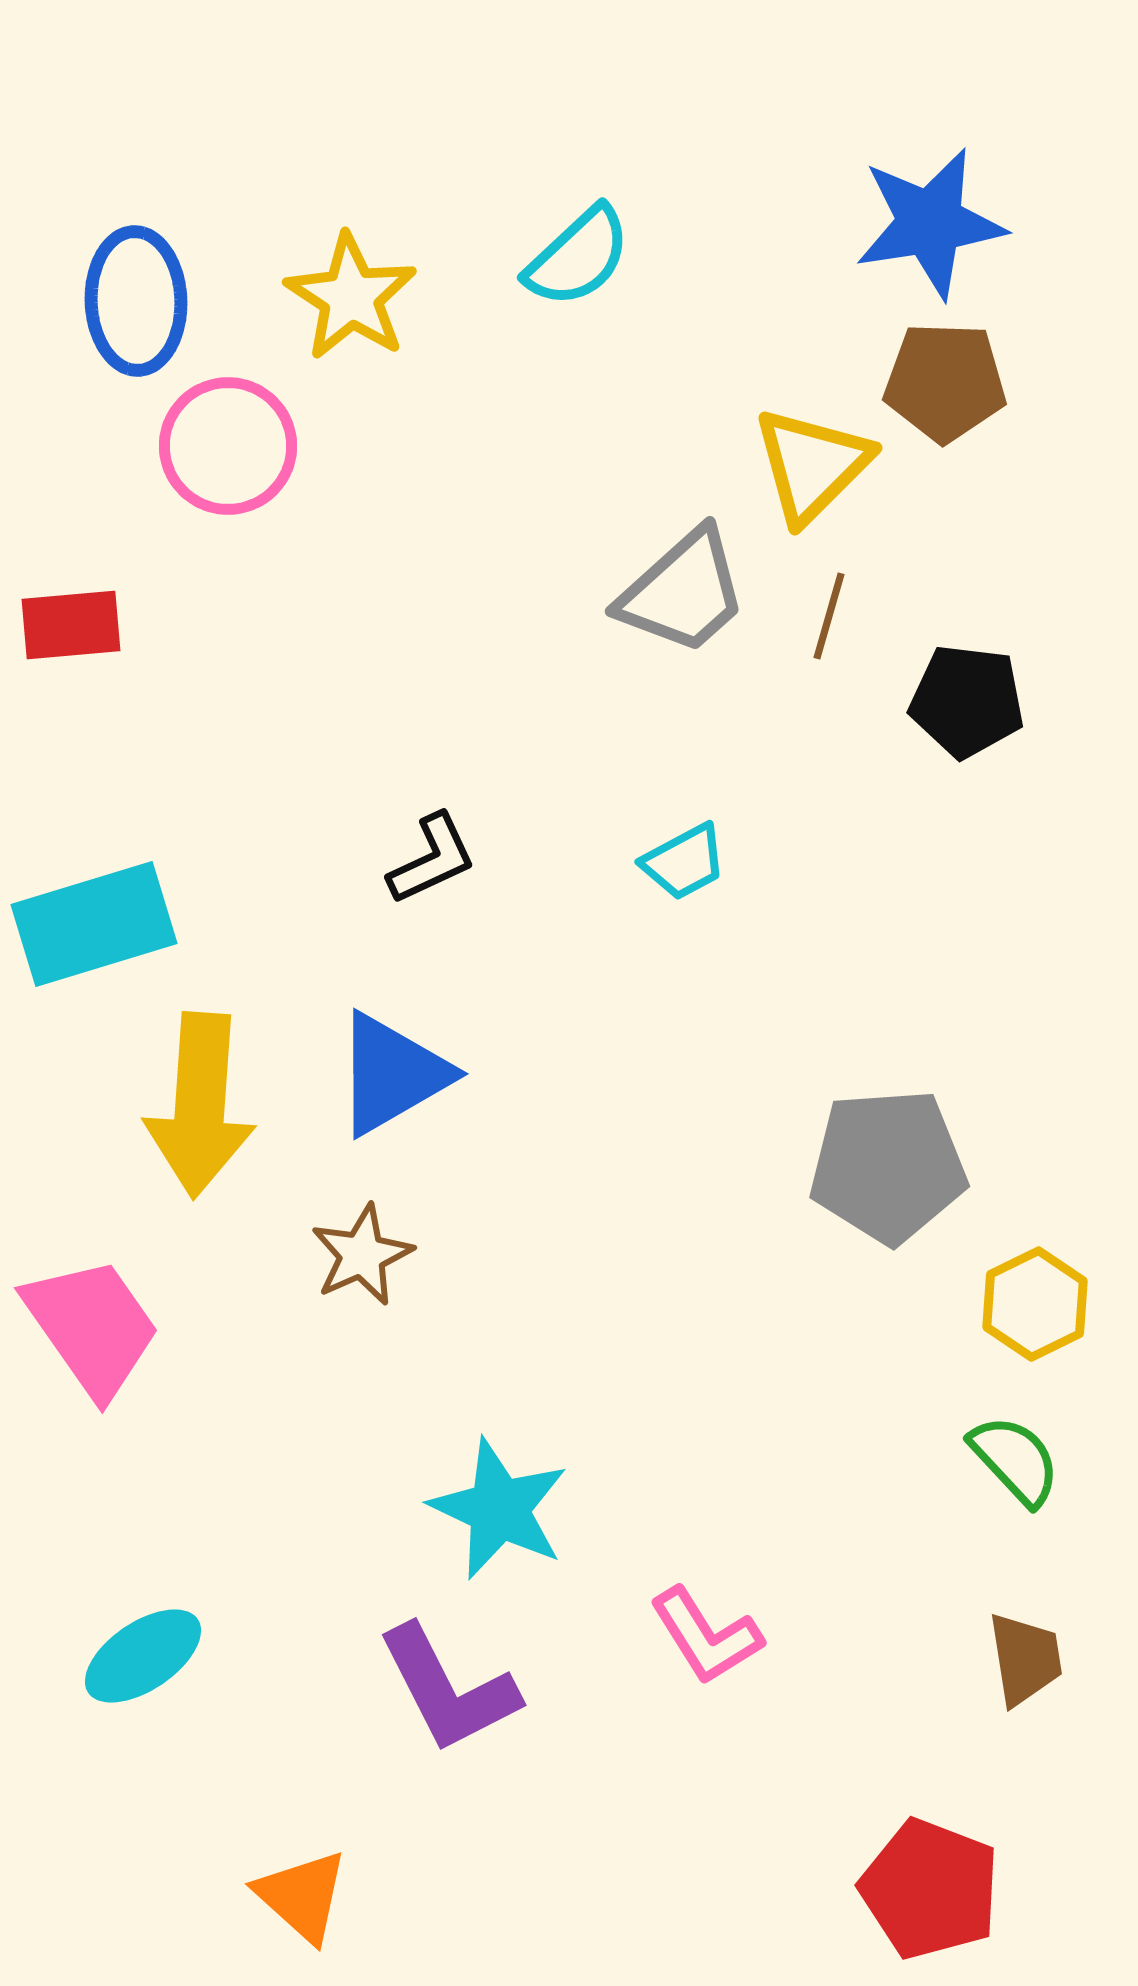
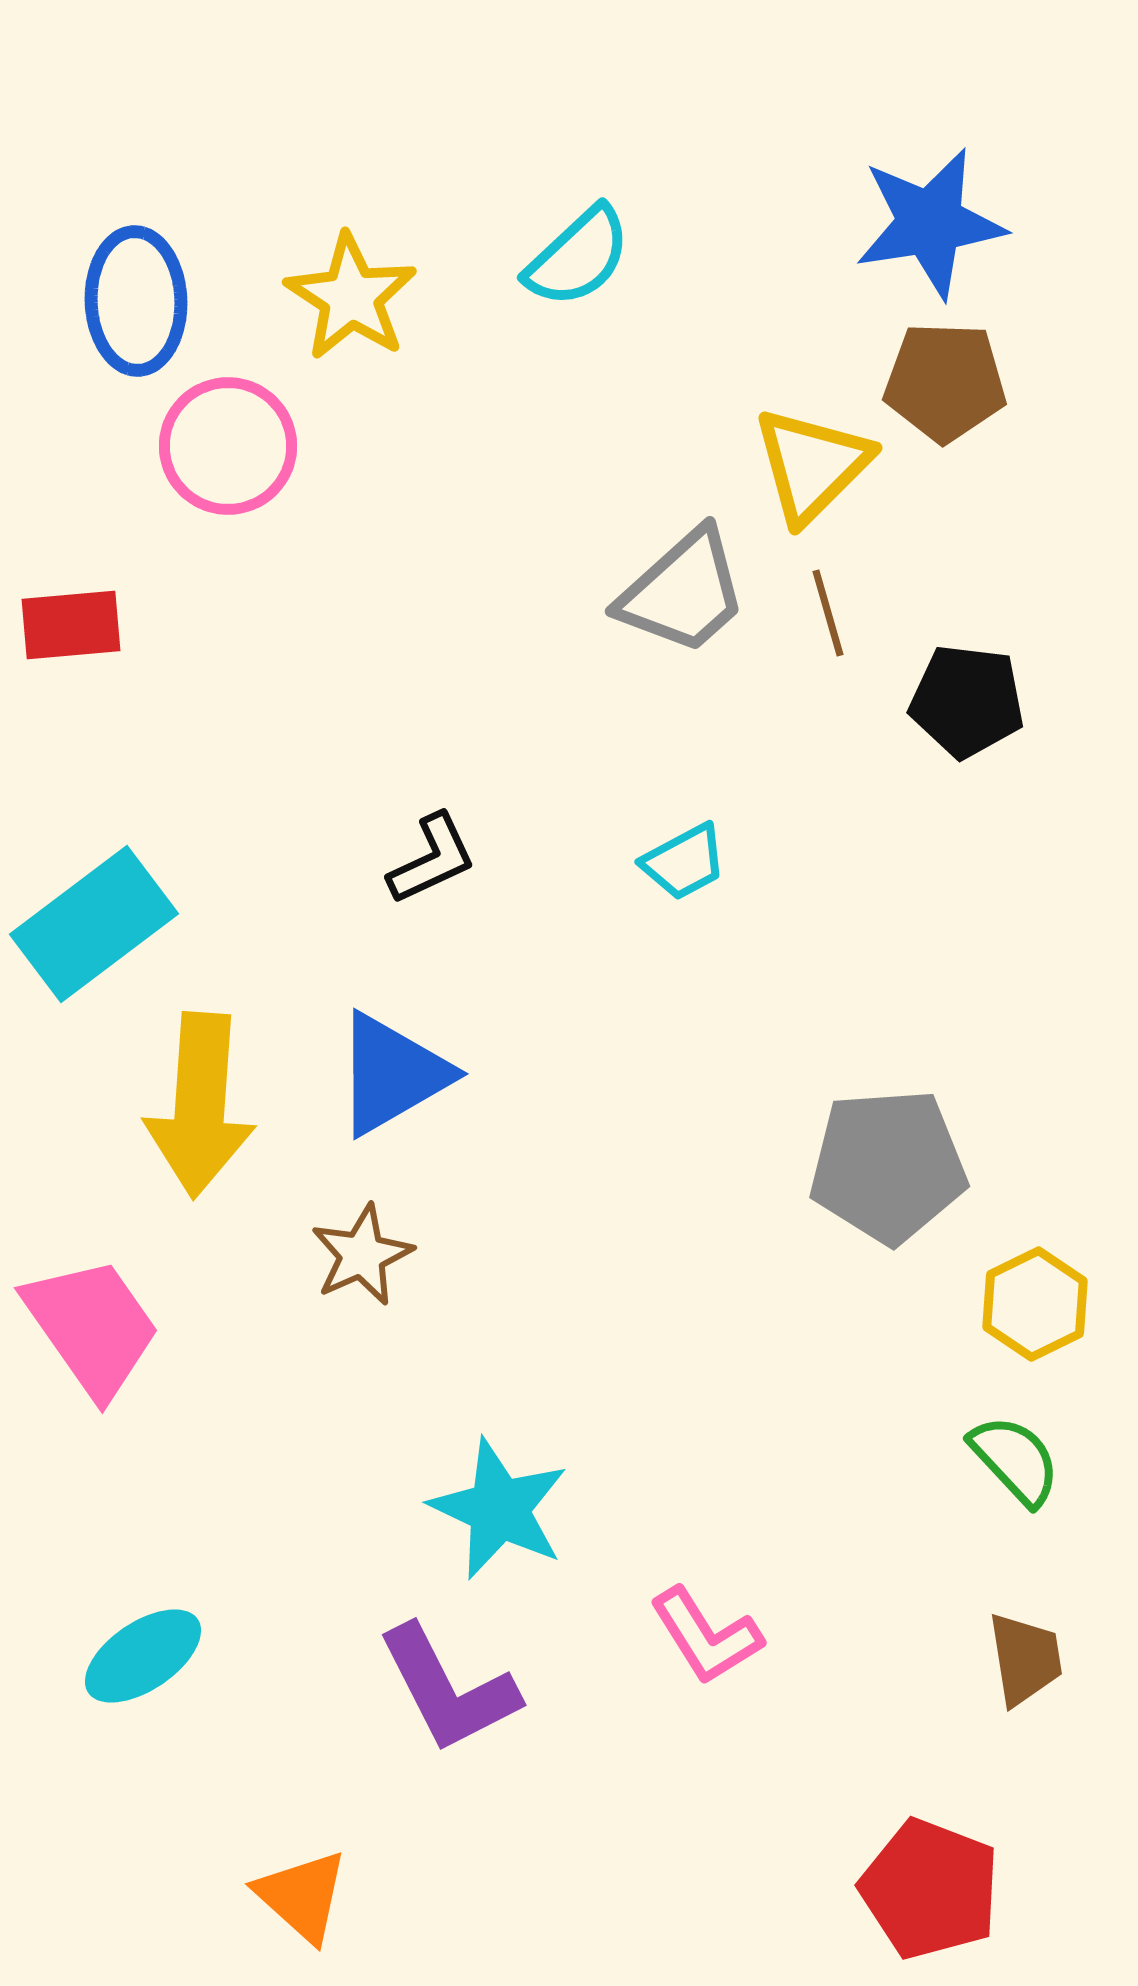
brown line: moved 1 px left, 3 px up; rotated 32 degrees counterclockwise
cyan rectangle: rotated 20 degrees counterclockwise
